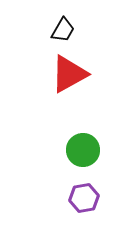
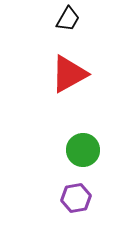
black trapezoid: moved 5 px right, 11 px up
purple hexagon: moved 8 px left
